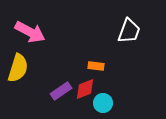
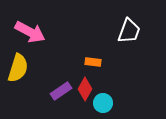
orange rectangle: moved 3 px left, 4 px up
red diamond: rotated 40 degrees counterclockwise
